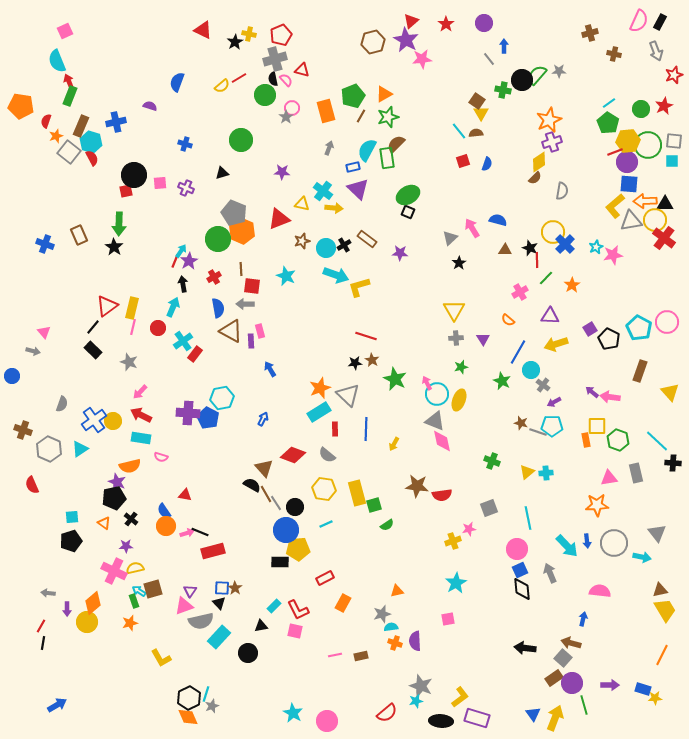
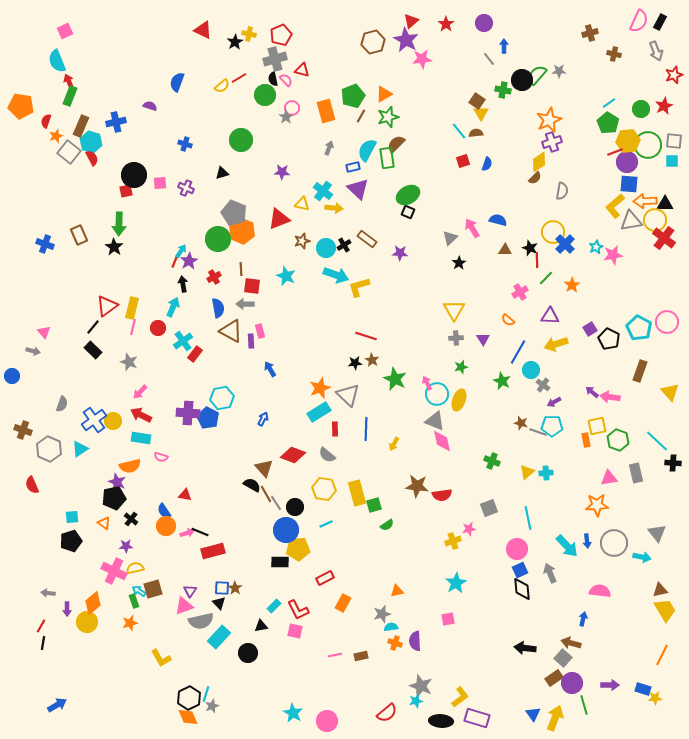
yellow square at (597, 426): rotated 12 degrees counterclockwise
